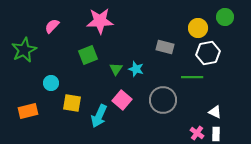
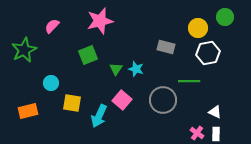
pink star: rotated 12 degrees counterclockwise
gray rectangle: moved 1 px right
green line: moved 3 px left, 4 px down
